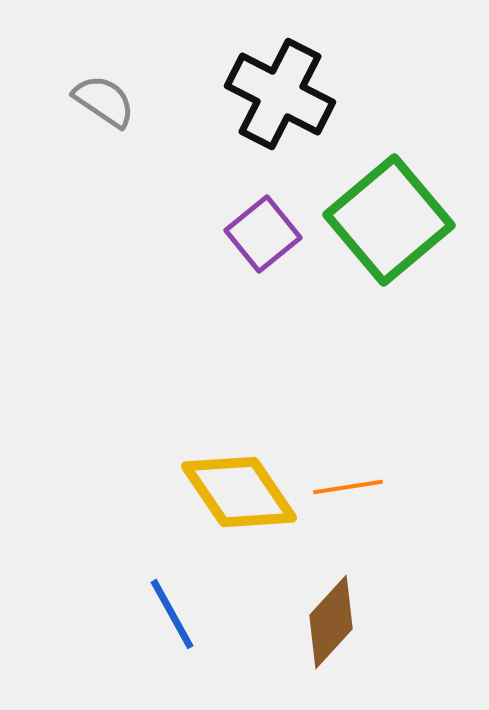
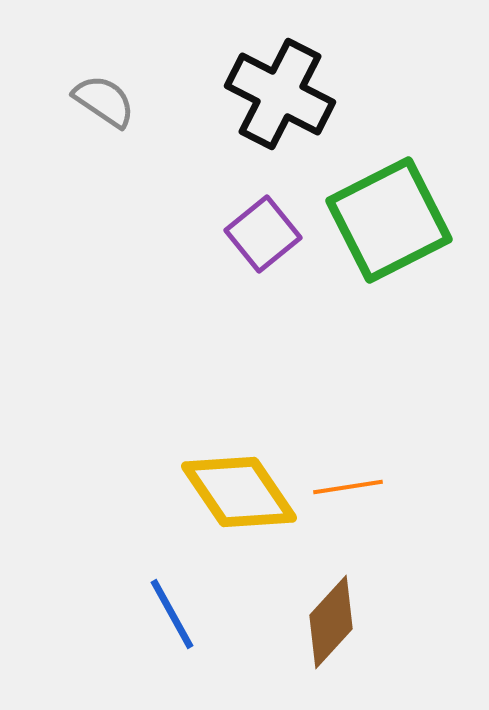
green square: rotated 13 degrees clockwise
